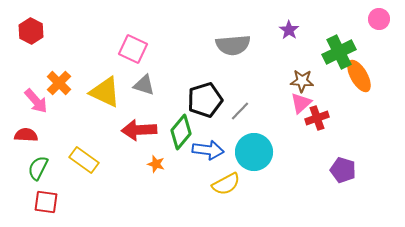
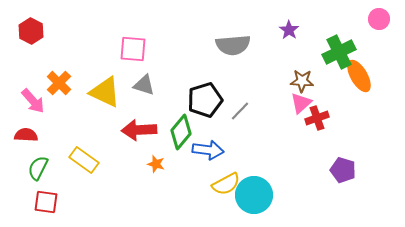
pink square: rotated 20 degrees counterclockwise
pink arrow: moved 3 px left
cyan circle: moved 43 px down
